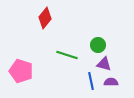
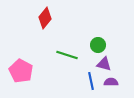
pink pentagon: rotated 10 degrees clockwise
